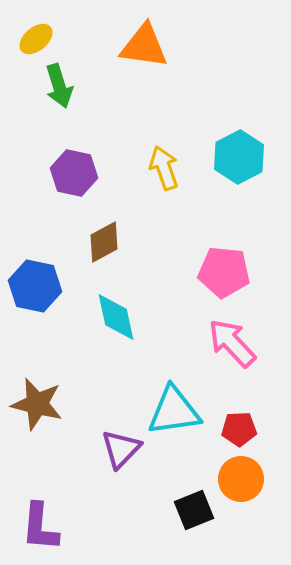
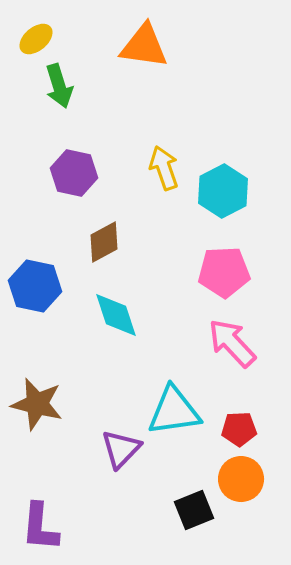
cyan hexagon: moved 16 px left, 34 px down
pink pentagon: rotated 9 degrees counterclockwise
cyan diamond: moved 2 px up; rotated 6 degrees counterclockwise
